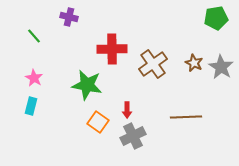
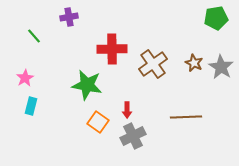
purple cross: rotated 24 degrees counterclockwise
pink star: moved 9 px left; rotated 12 degrees clockwise
